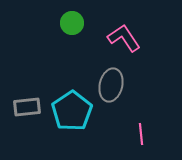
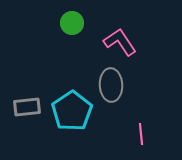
pink L-shape: moved 4 px left, 4 px down
gray ellipse: rotated 16 degrees counterclockwise
